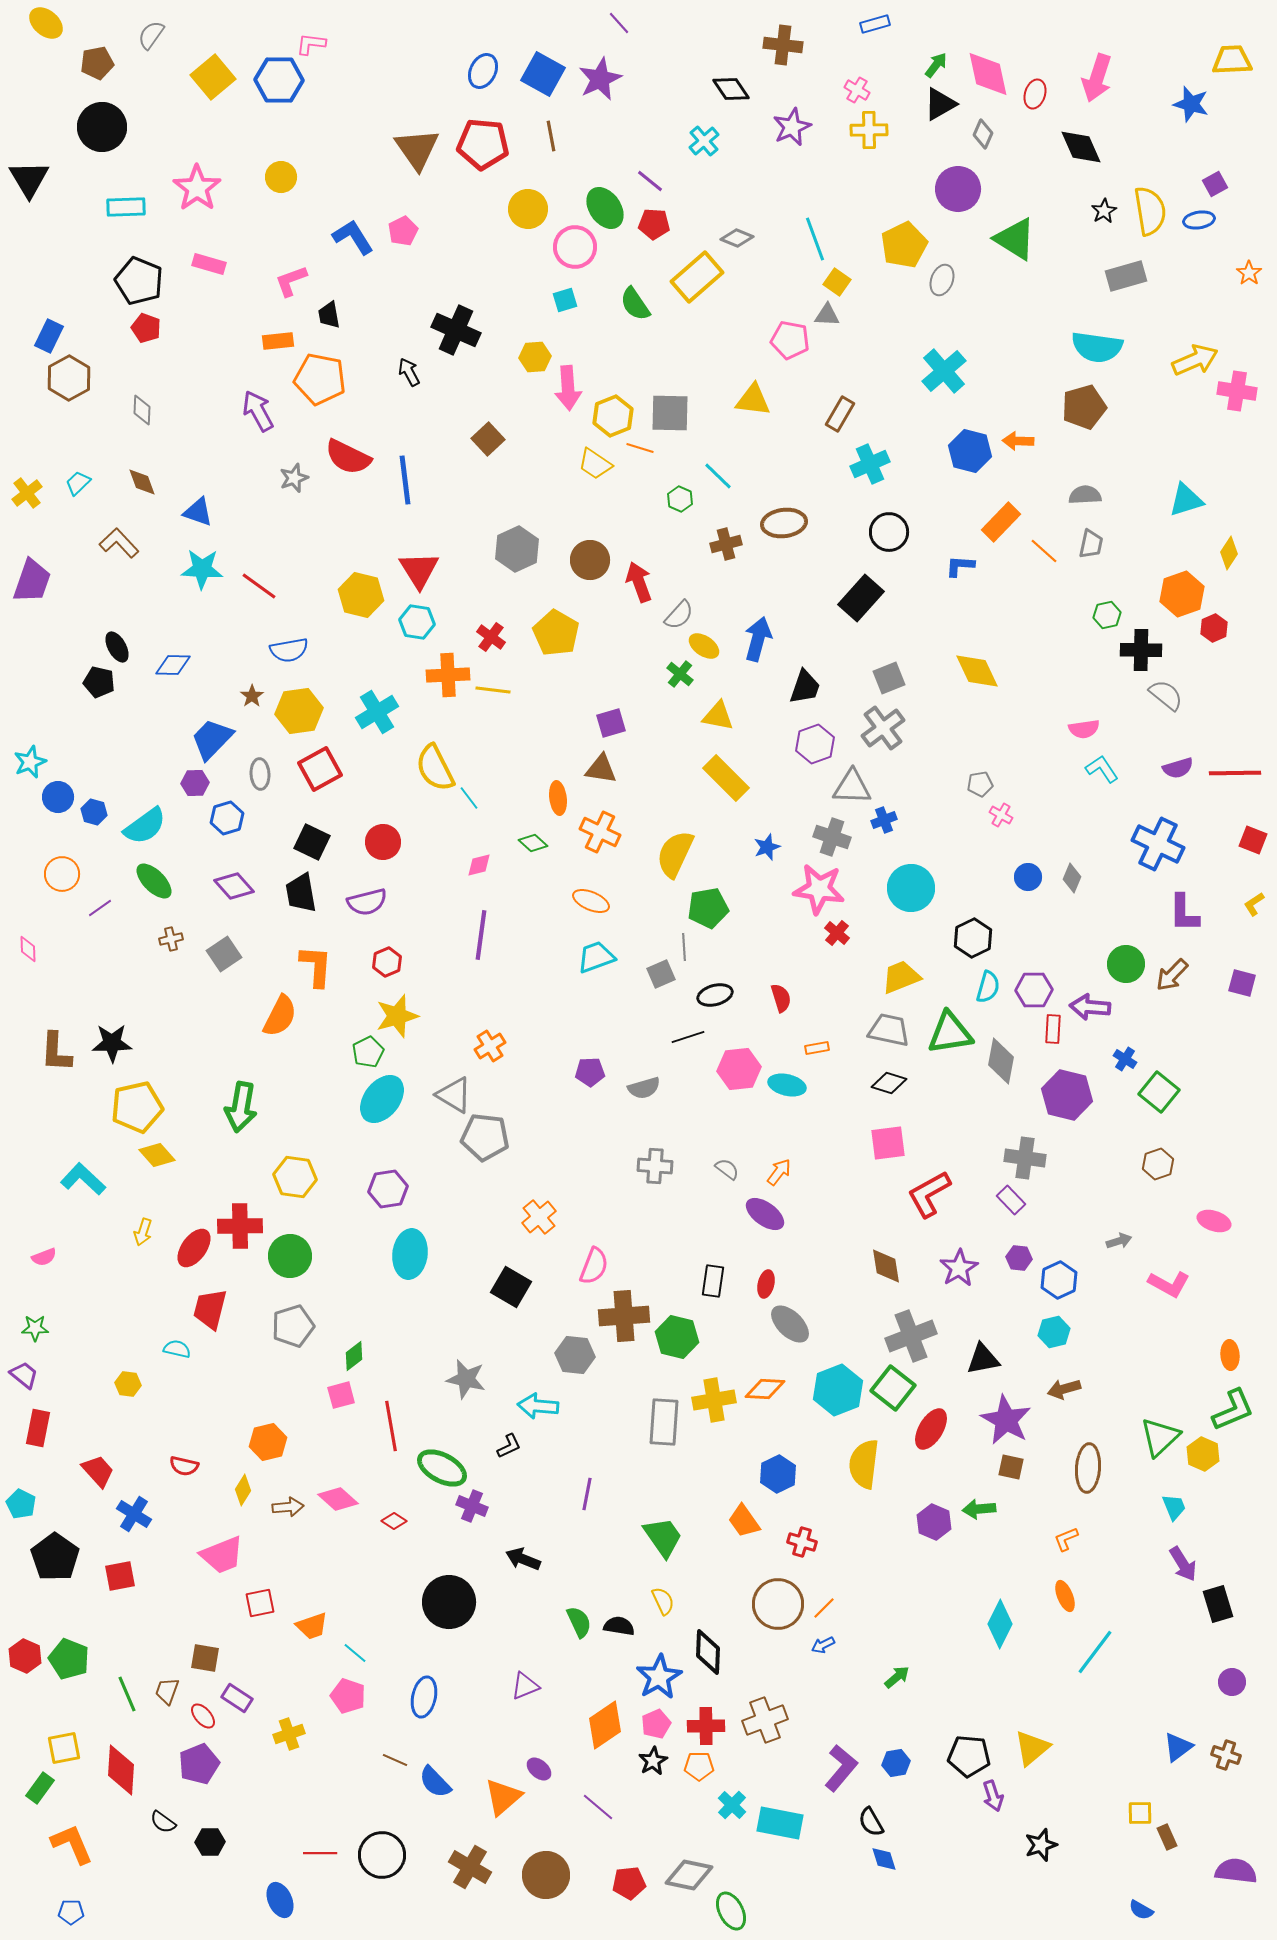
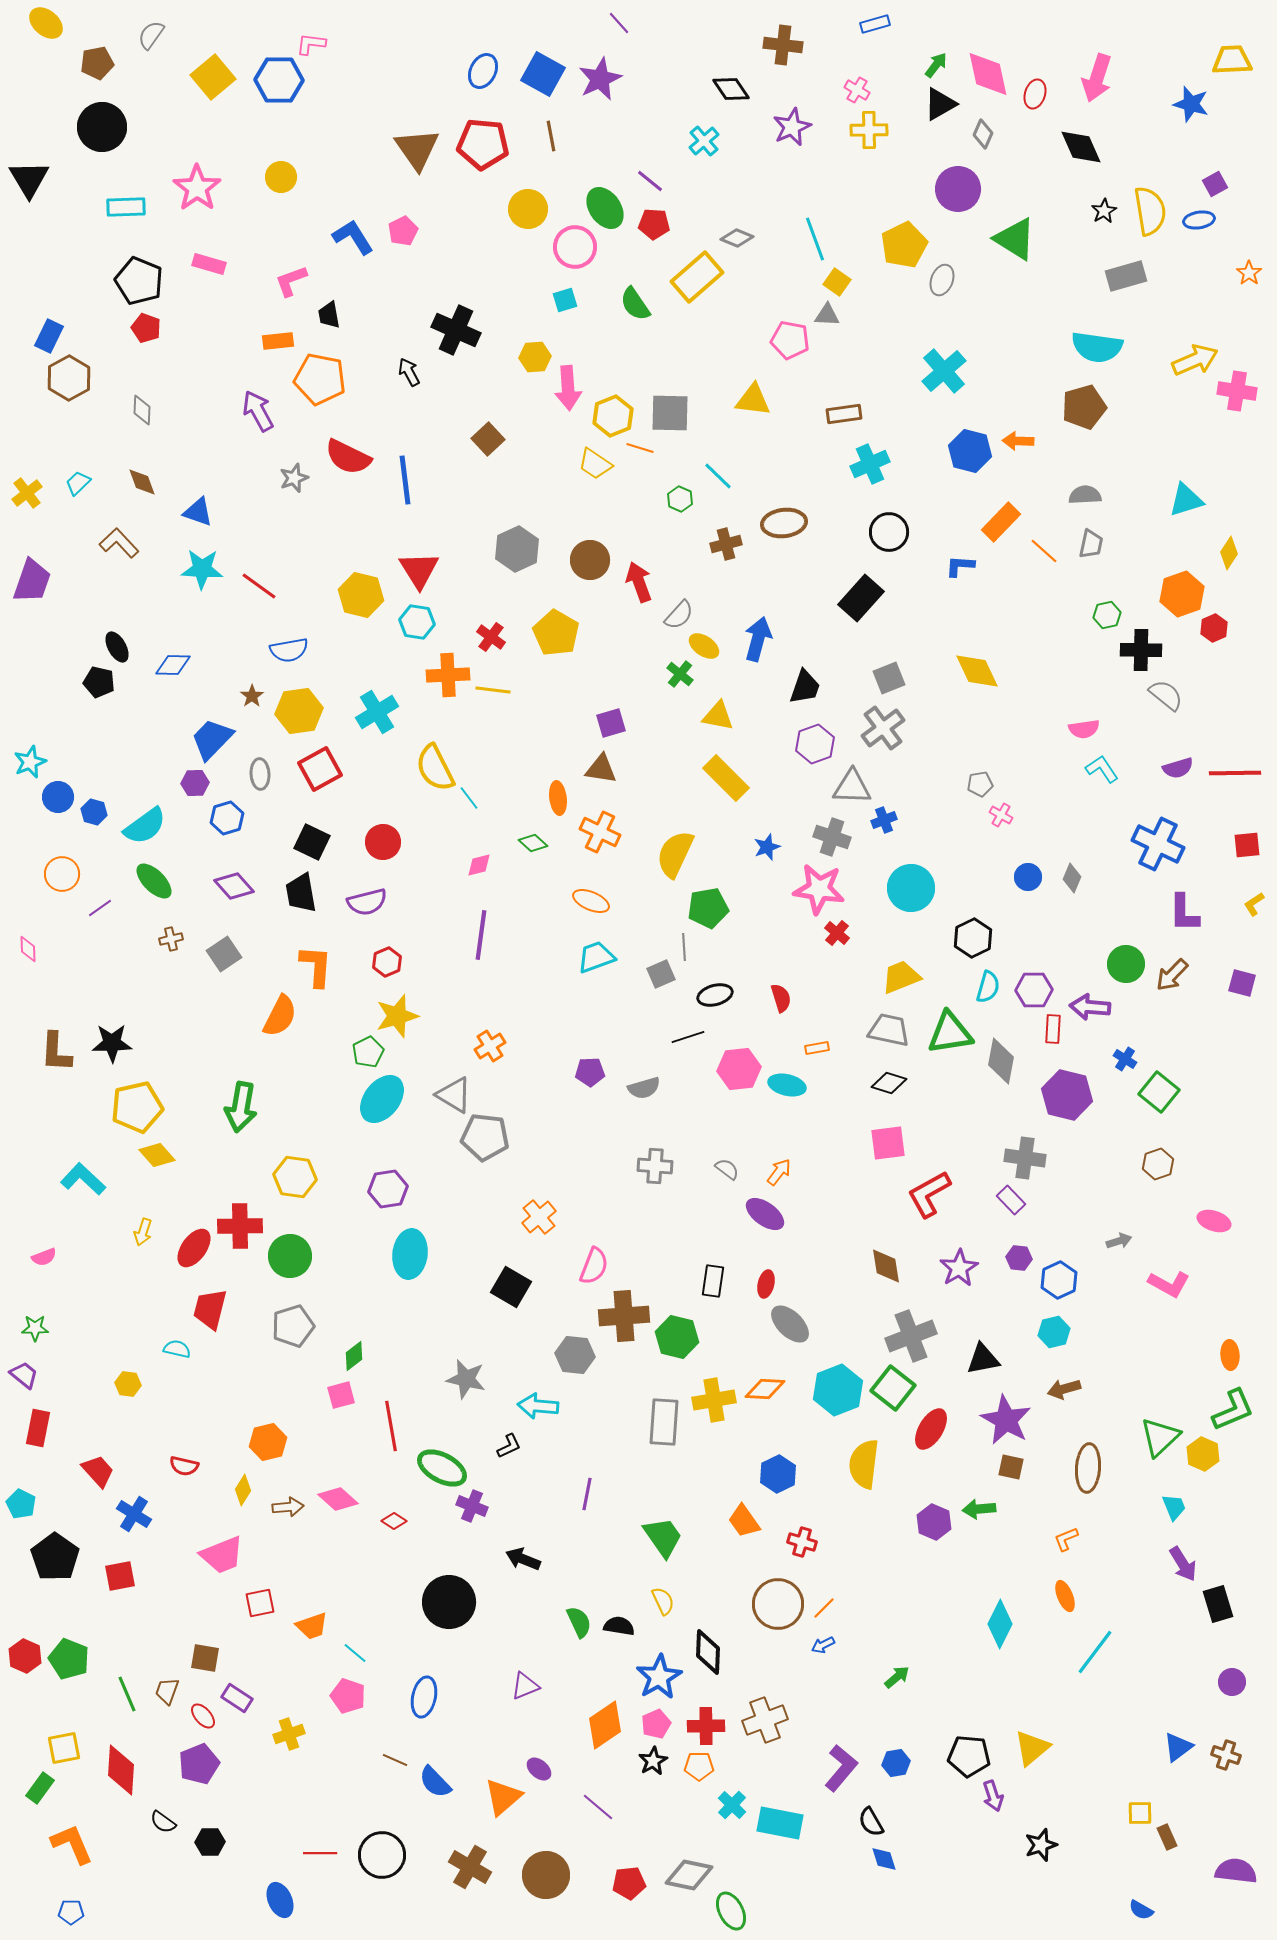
brown rectangle at (840, 414): moved 4 px right; rotated 52 degrees clockwise
red square at (1253, 840): moved 6 px left, 5 px down; rotated 28 degrees counterclockwise
